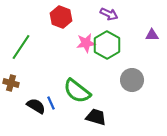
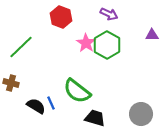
pink star: rotated 30 degrees counterclockwise
green line: rotated 12 degrees clockwise
gray circle: moved 9 px right, 34 px down
black trapezoid: moved 1 px left, 1 px down
